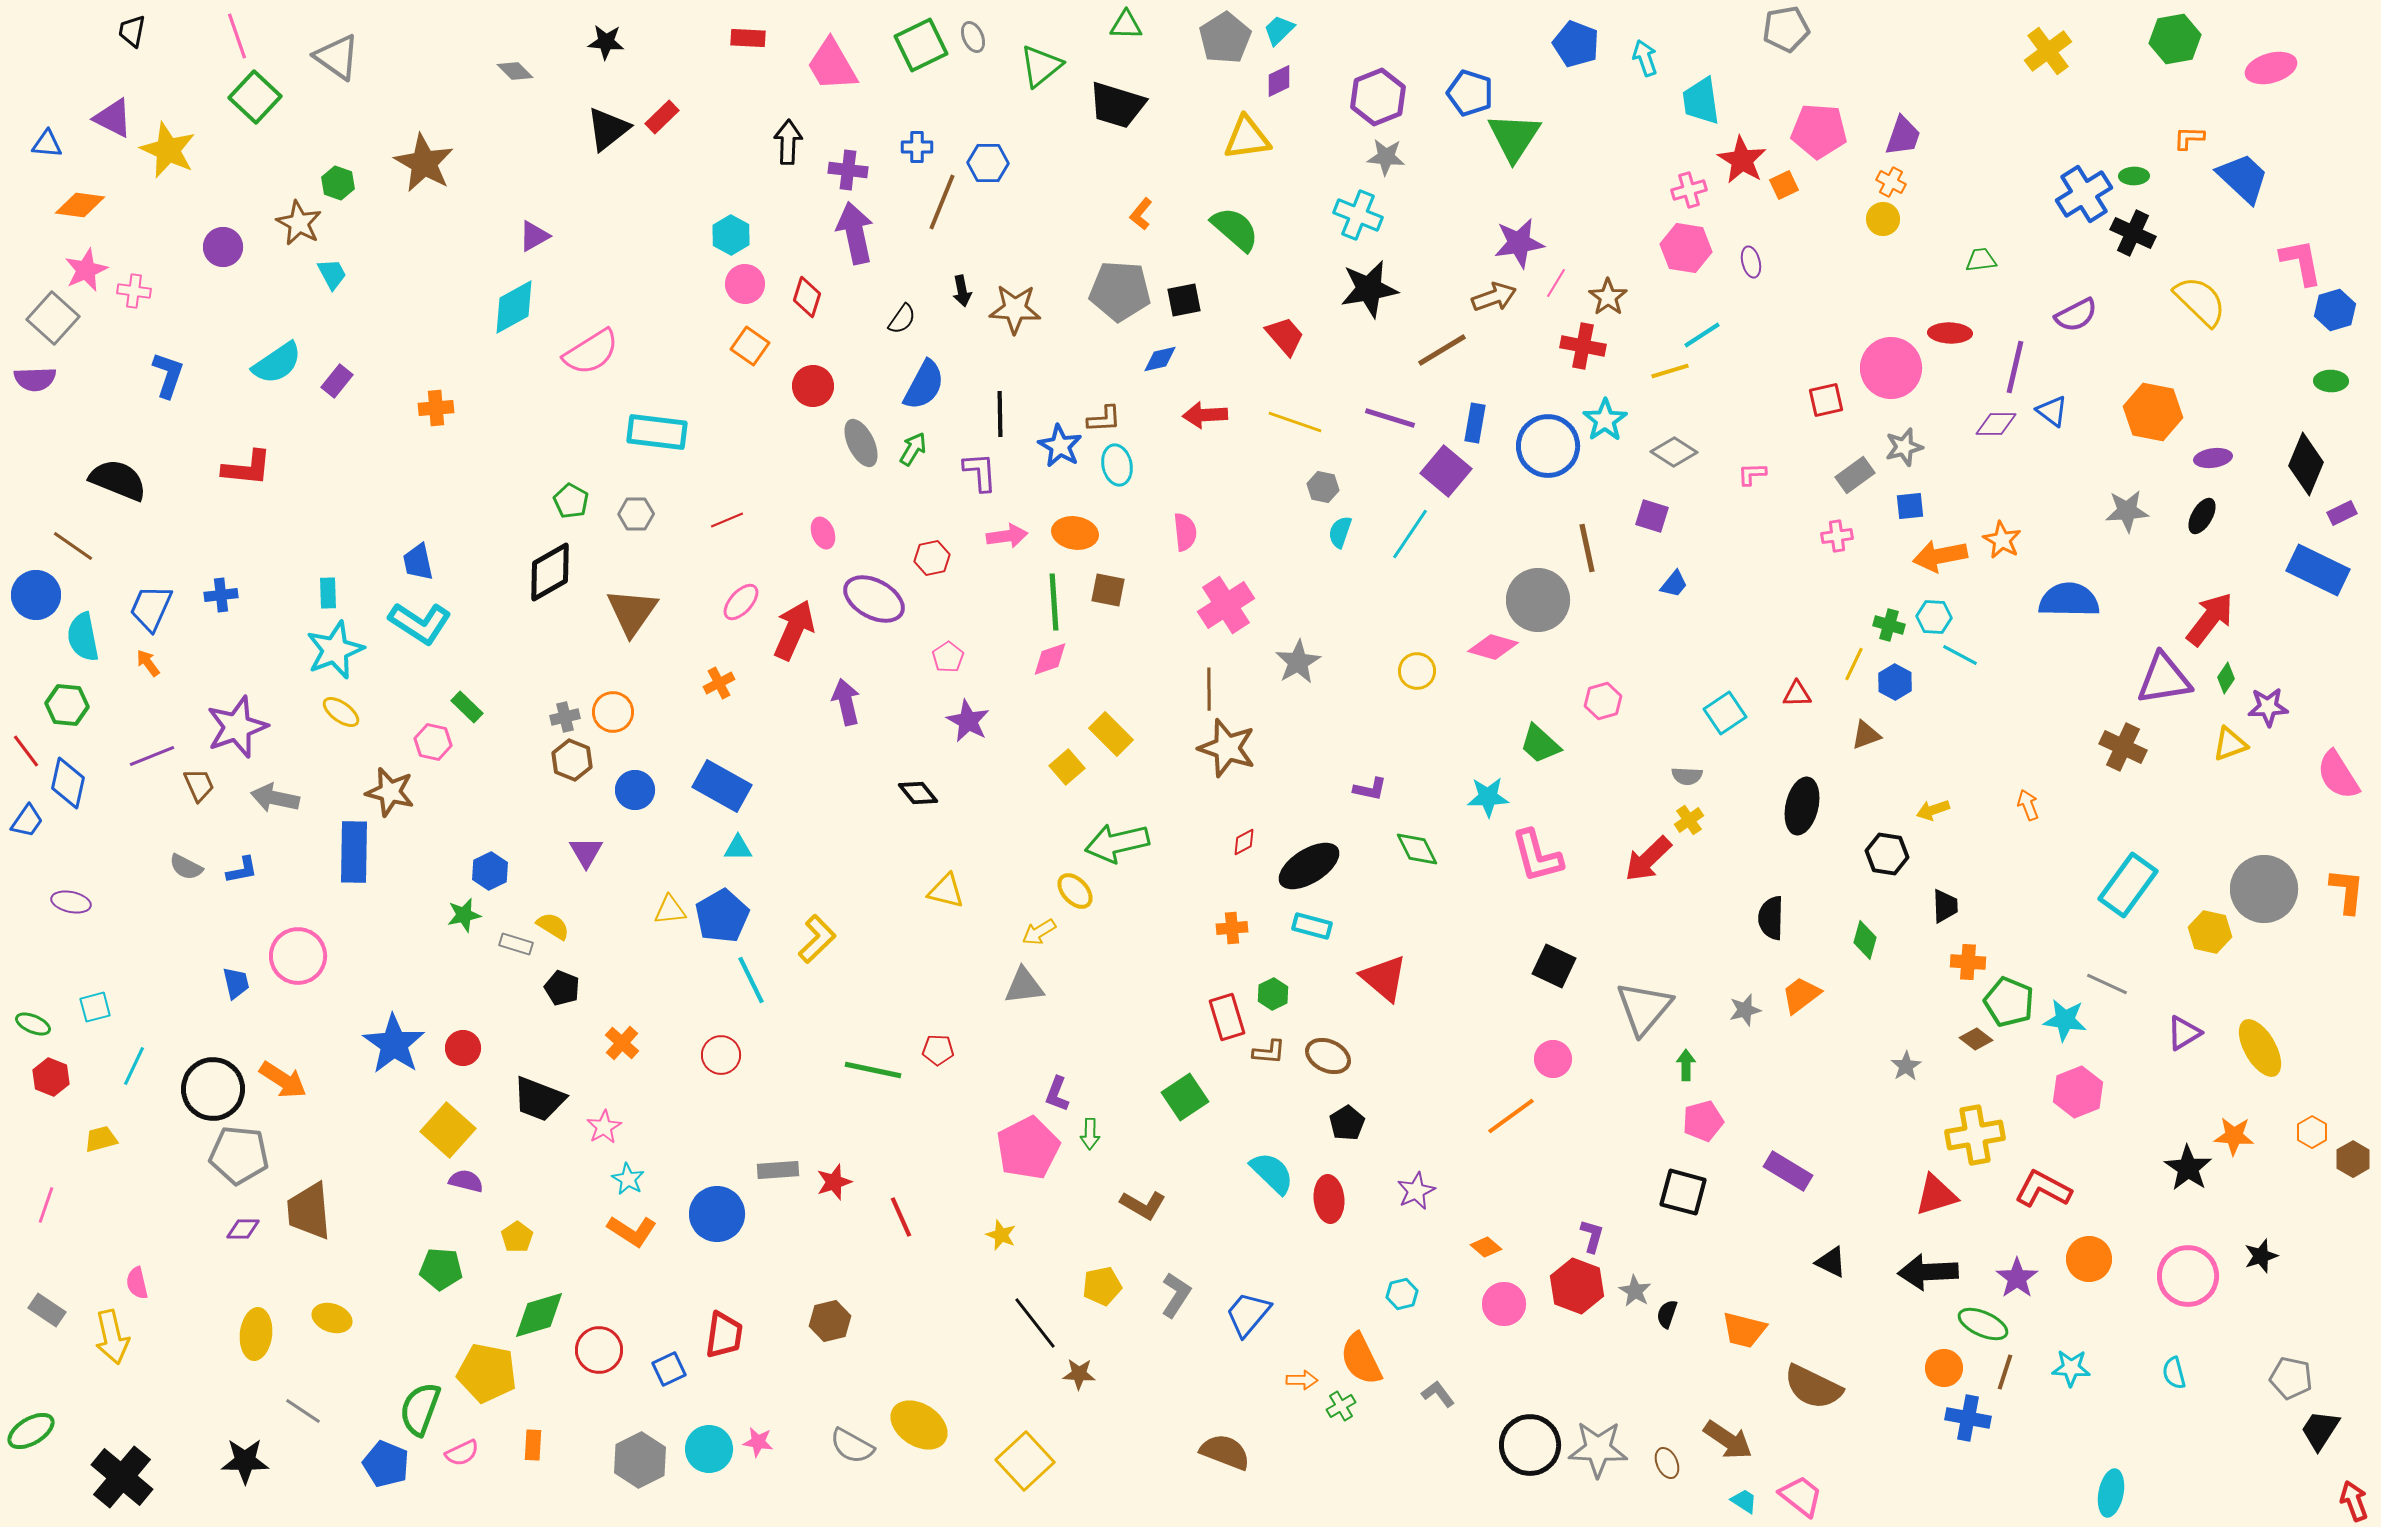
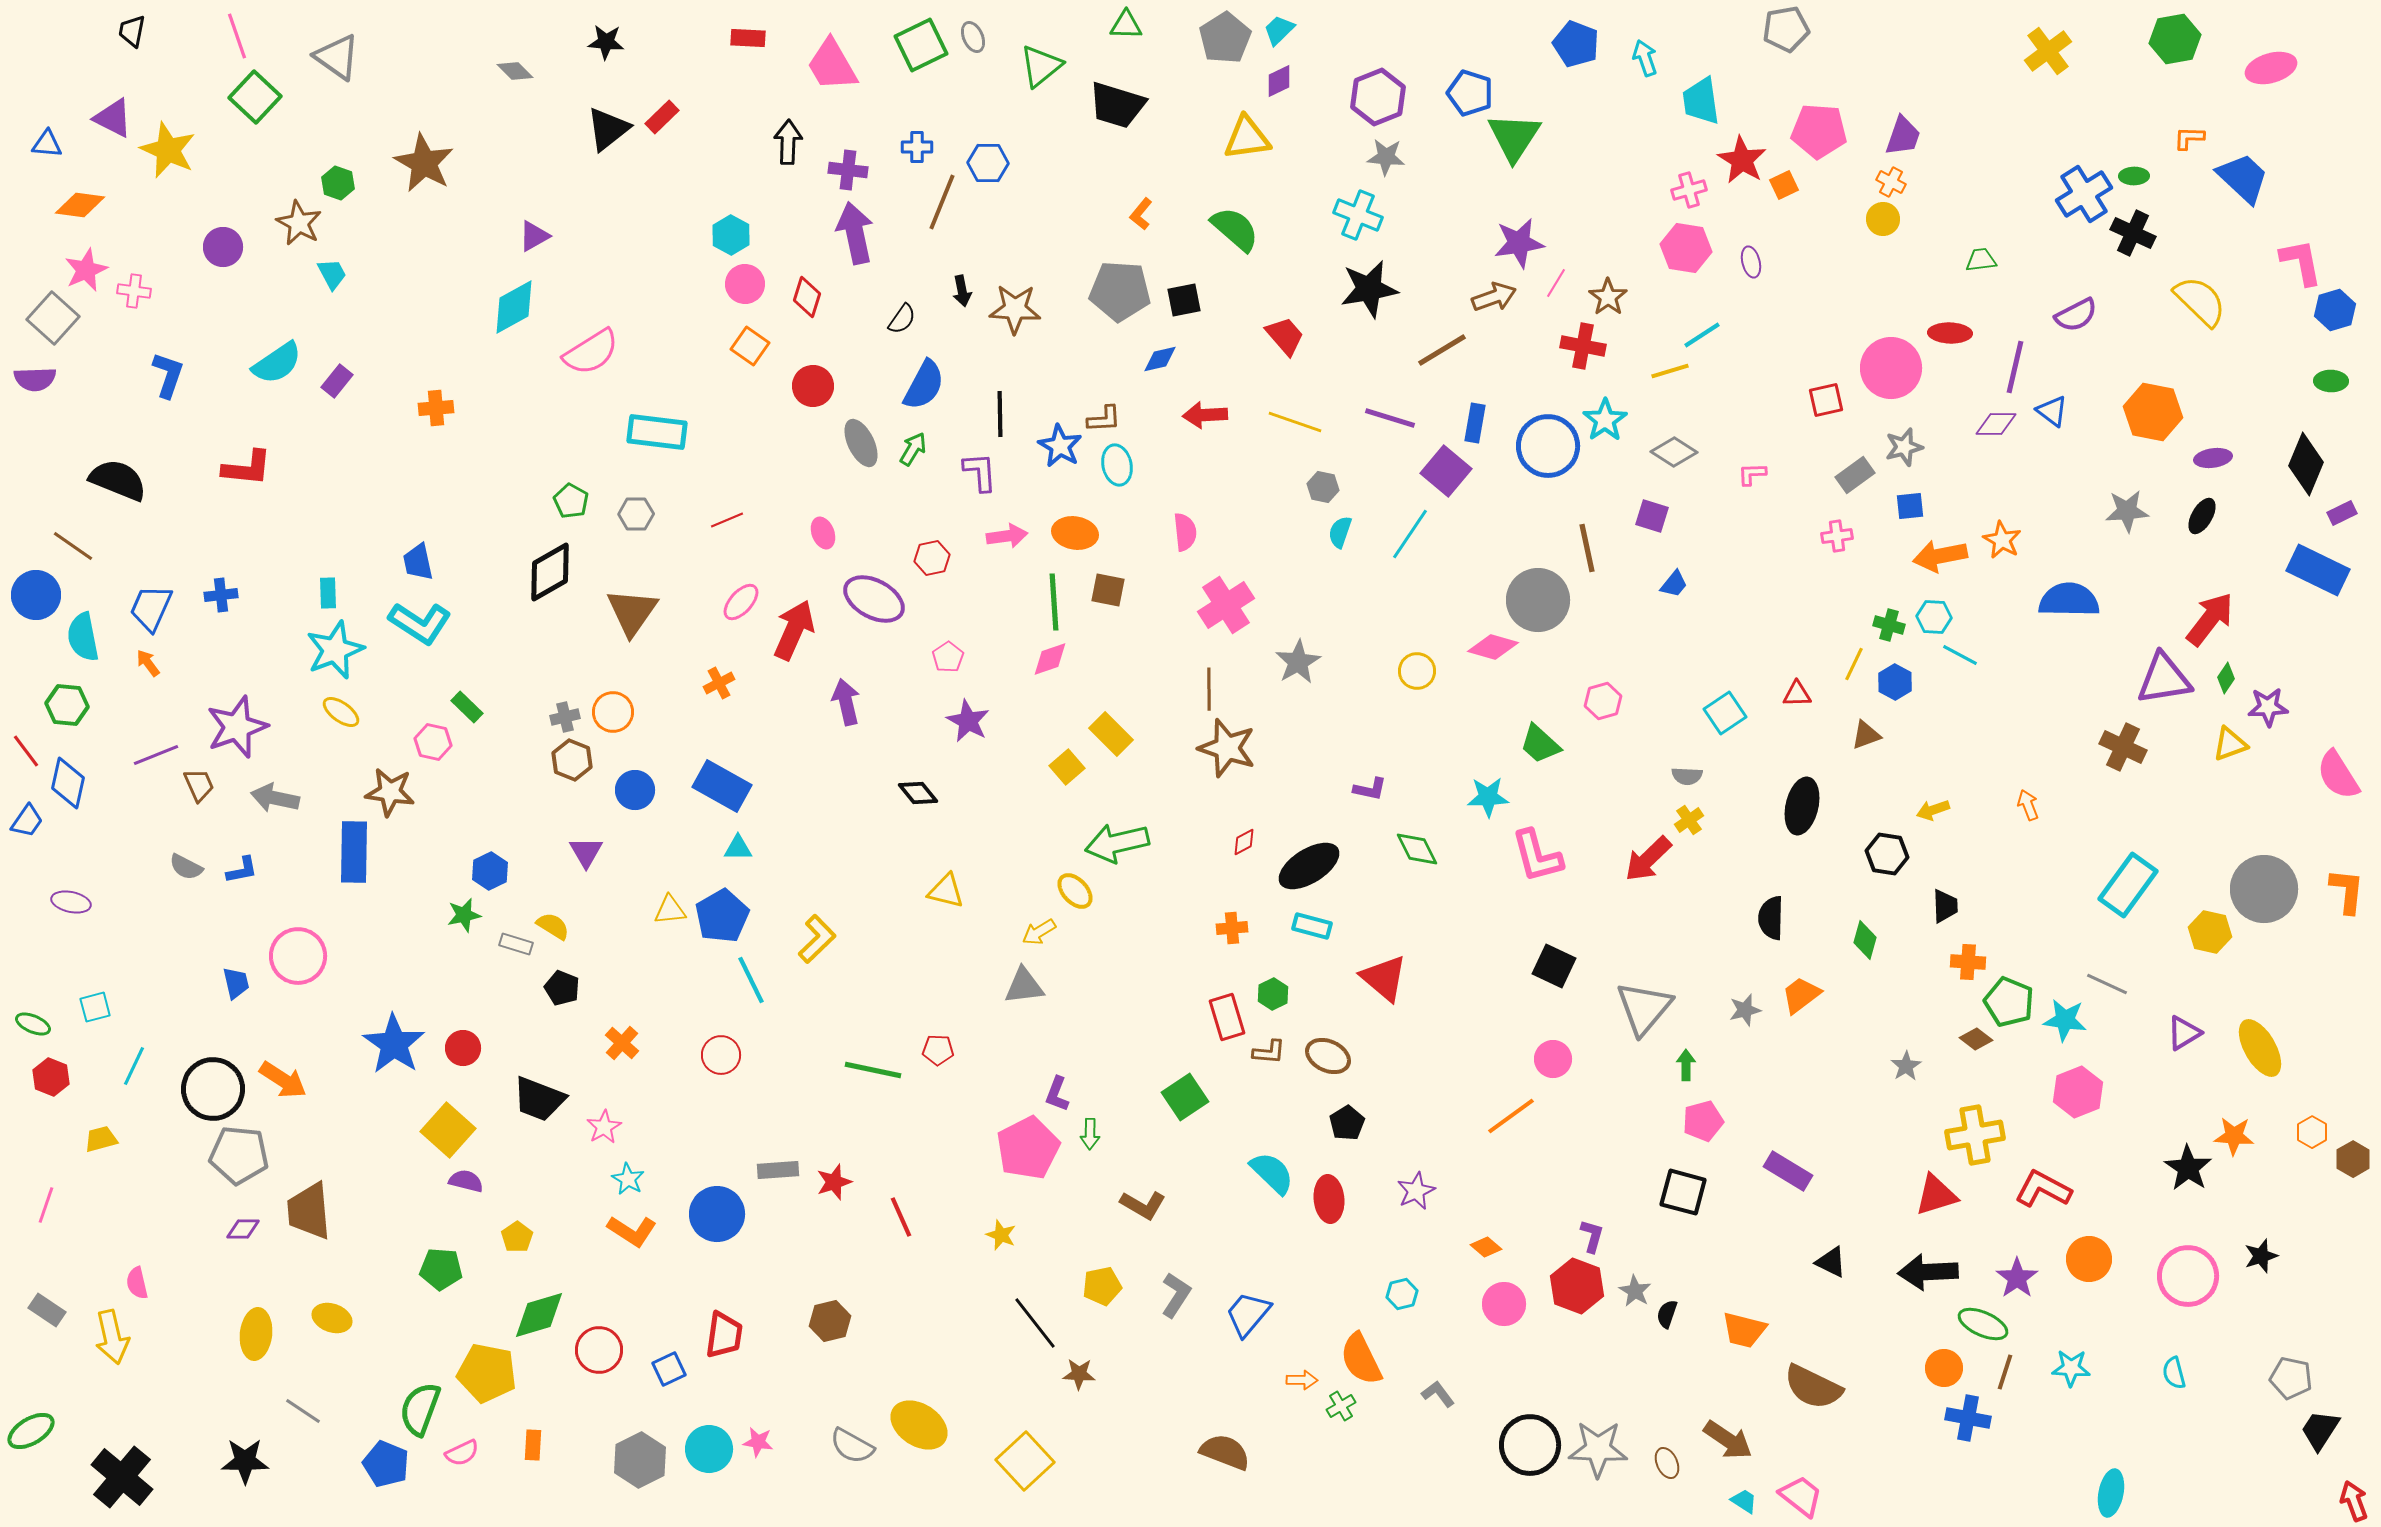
purple line at (152, 756): moved 4 px right, 1 px up
brown star at (390, 792): rotated 6 degrees counterclockwise
